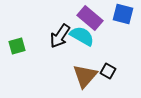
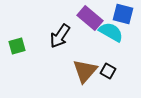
cyan semicircle: moved 29 px right, 4 px up
brown triangle: moved 5 px up
